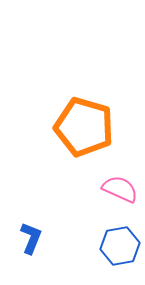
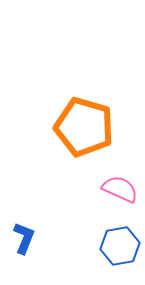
blue L-shape: moved 7 px left
